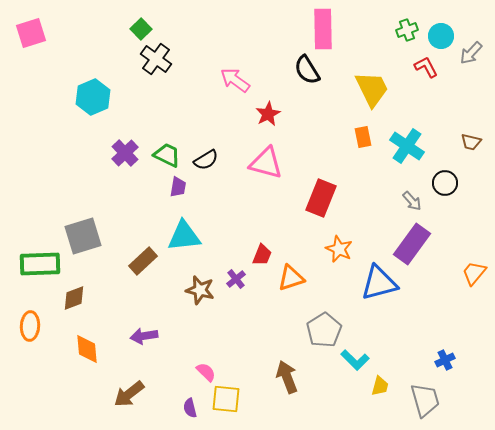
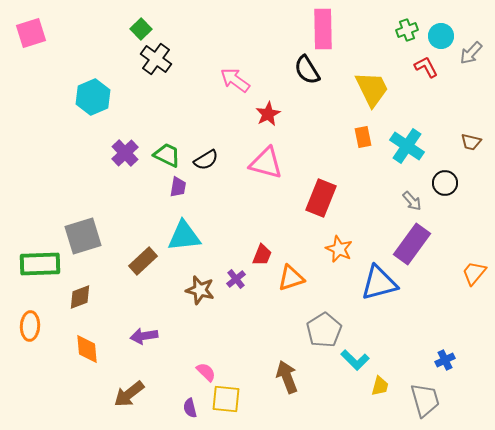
brown diamond at (74, 298): moved 6 px right, 1 px up
